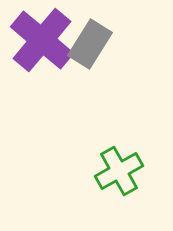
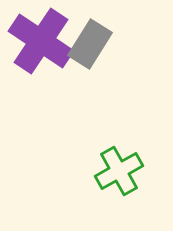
purple cross: moved 1 px left, 1 px down; rotated 6 degrees counterclockwise
